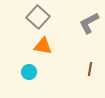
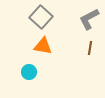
gray square: moved 3 px right
gray L-shape: moved 4 px up
brown line: moved 21 px up
